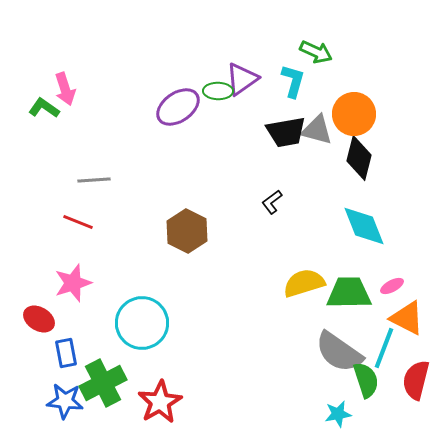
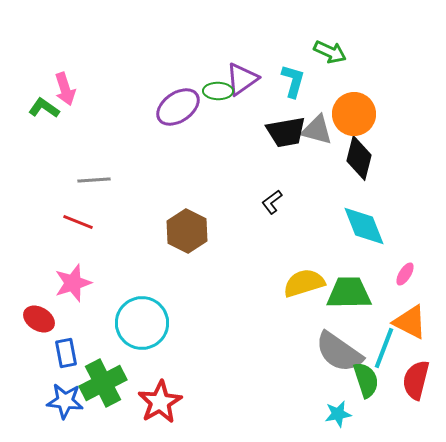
green arrow: moved 14 px right
pink ellipse: moved 13 px right, 12 px up; rotated 30 degrees counterclockwise
orange triangle: moved 3 px right, 4 px down
